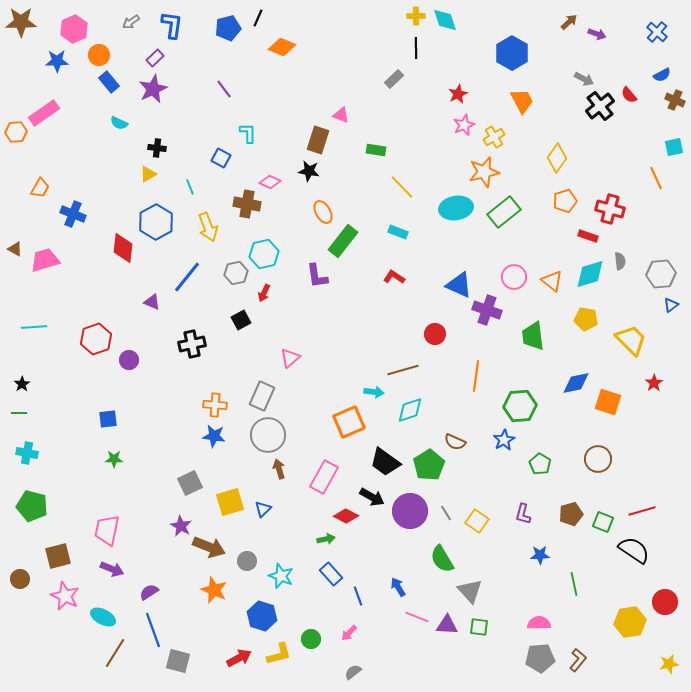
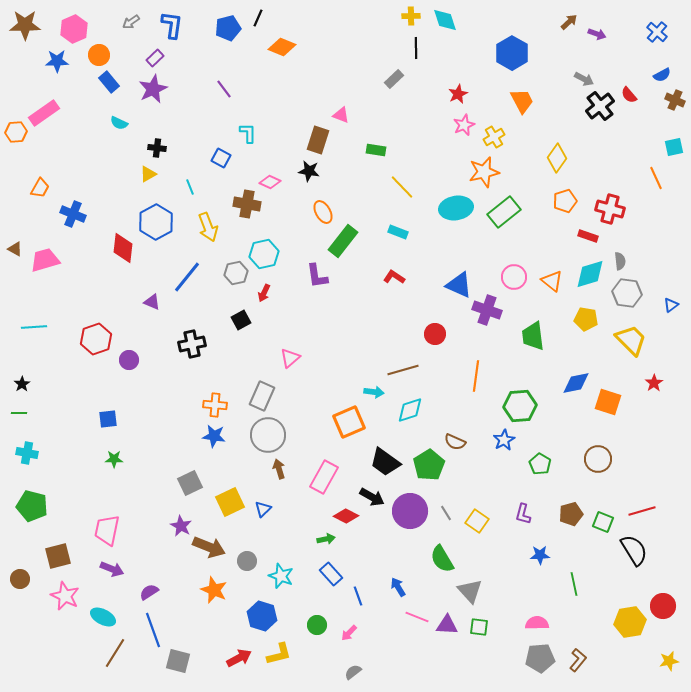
yellow cross at (416, 16): moved 5 px left
brown star at (21, 22): moved 4 px right, 3 px down
gray hexagon at (661, 274): moved 34 px left, 19 px down; rotated 12 degrees clockwise
yellow square at (230, 502): rotated 8 degrees counterclockwise
black semicircle at (634, 550): rotated 24 degrees clockwise
red circle at (665, 602): moved 2 px left, 4 px down
pink semicircle at (539, 623): moved 2 px left
green circle at (311, 639): moved 6 px right, 14 px up
yellow star at (669, 664): moved 3 px up
